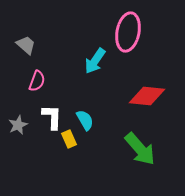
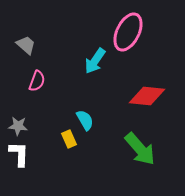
pink ellipse: rotated 15 degrees clockwise
white L-shape: moved 33 px left, 37 px down
gray star: moved 1 px down; rotated 30 degrees clockwise
